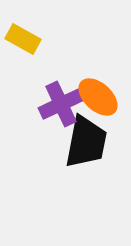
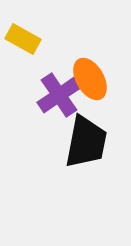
orange ellipse: moved 8 px left, 18 px up; rotated 18 degrees clockwise
purple cross: moved 2 px left, 9 px up; rotated 9 degrees counterclockwise
